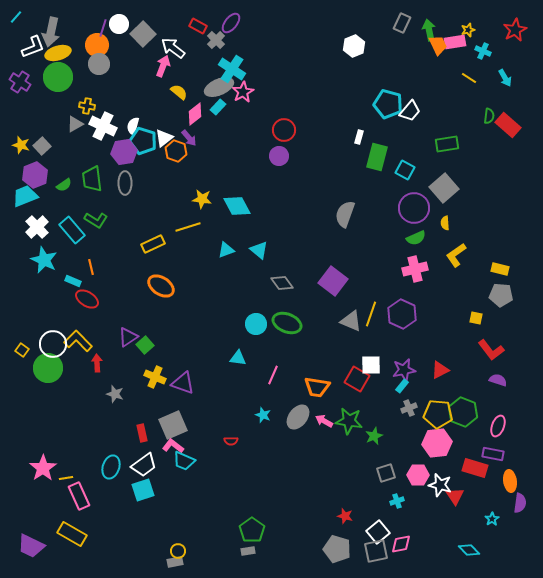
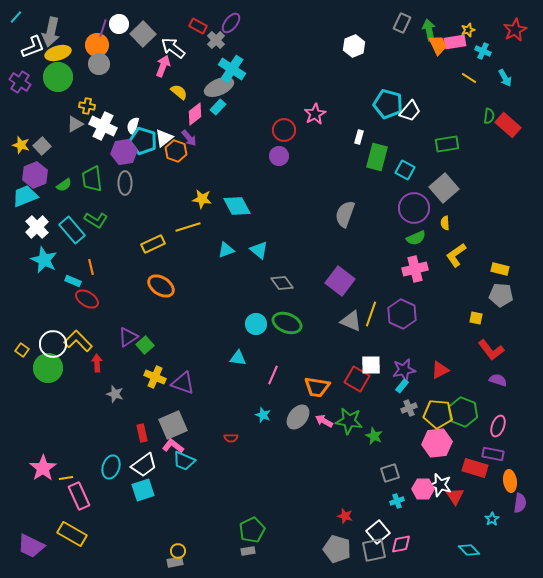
pink star at (243, 92): moved 72 px right, 22 px down
purple square at (333, 281): moved 7 px right
green star at (374, 436): rotated 24 degrees counterclockwise
red semicircle at (231, 441): moved 3 px up
gray square at (386, 473): moved 4 px right
pink hexagon at (418, 475): moved 5 px right, 14 px down
green pentagon at (252, 530): rotated 10 degrees clockwise
gray square at (376, 551): moved 2 px left, 1 px up
